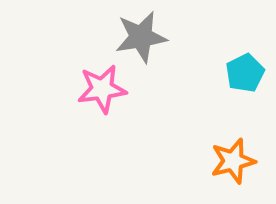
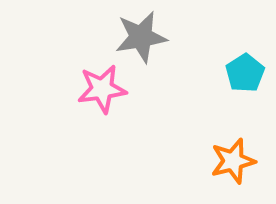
cyan pentagon: rotated 6 degrees counterclockwise
